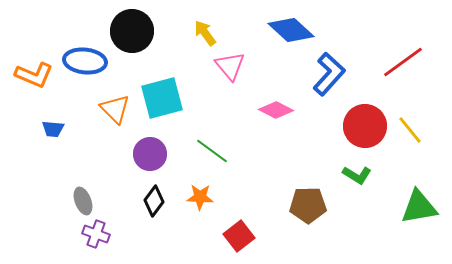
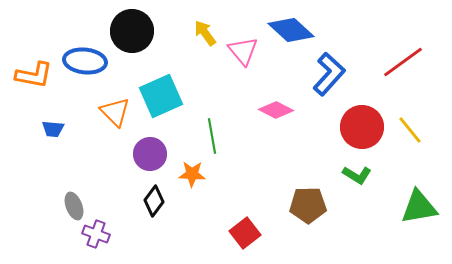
pink triangle: moved 13 px right, 15 px up
orange L-shape: rotated 12 degrees counterclockwise
cyan square: moved 1 px left, 2 px up; rotated 9 degrees counterclockwise
orange triangle: moved 3 px down
red circle: moved 3 px left, 1 px down
green line: moved 15 px up; rotated 44 degrees clockwise
orange star: moved 8 px left, 23 px up
gray ellipse: moved 9 px left, 5 px down
red square: moved 6 px right, 3 px up
